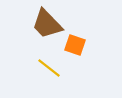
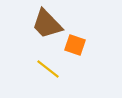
yellow line: moved 1 px left, 1 px down
